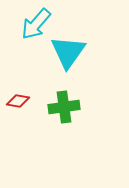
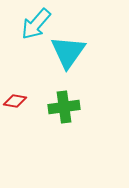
red diamond: moved 3 px left
